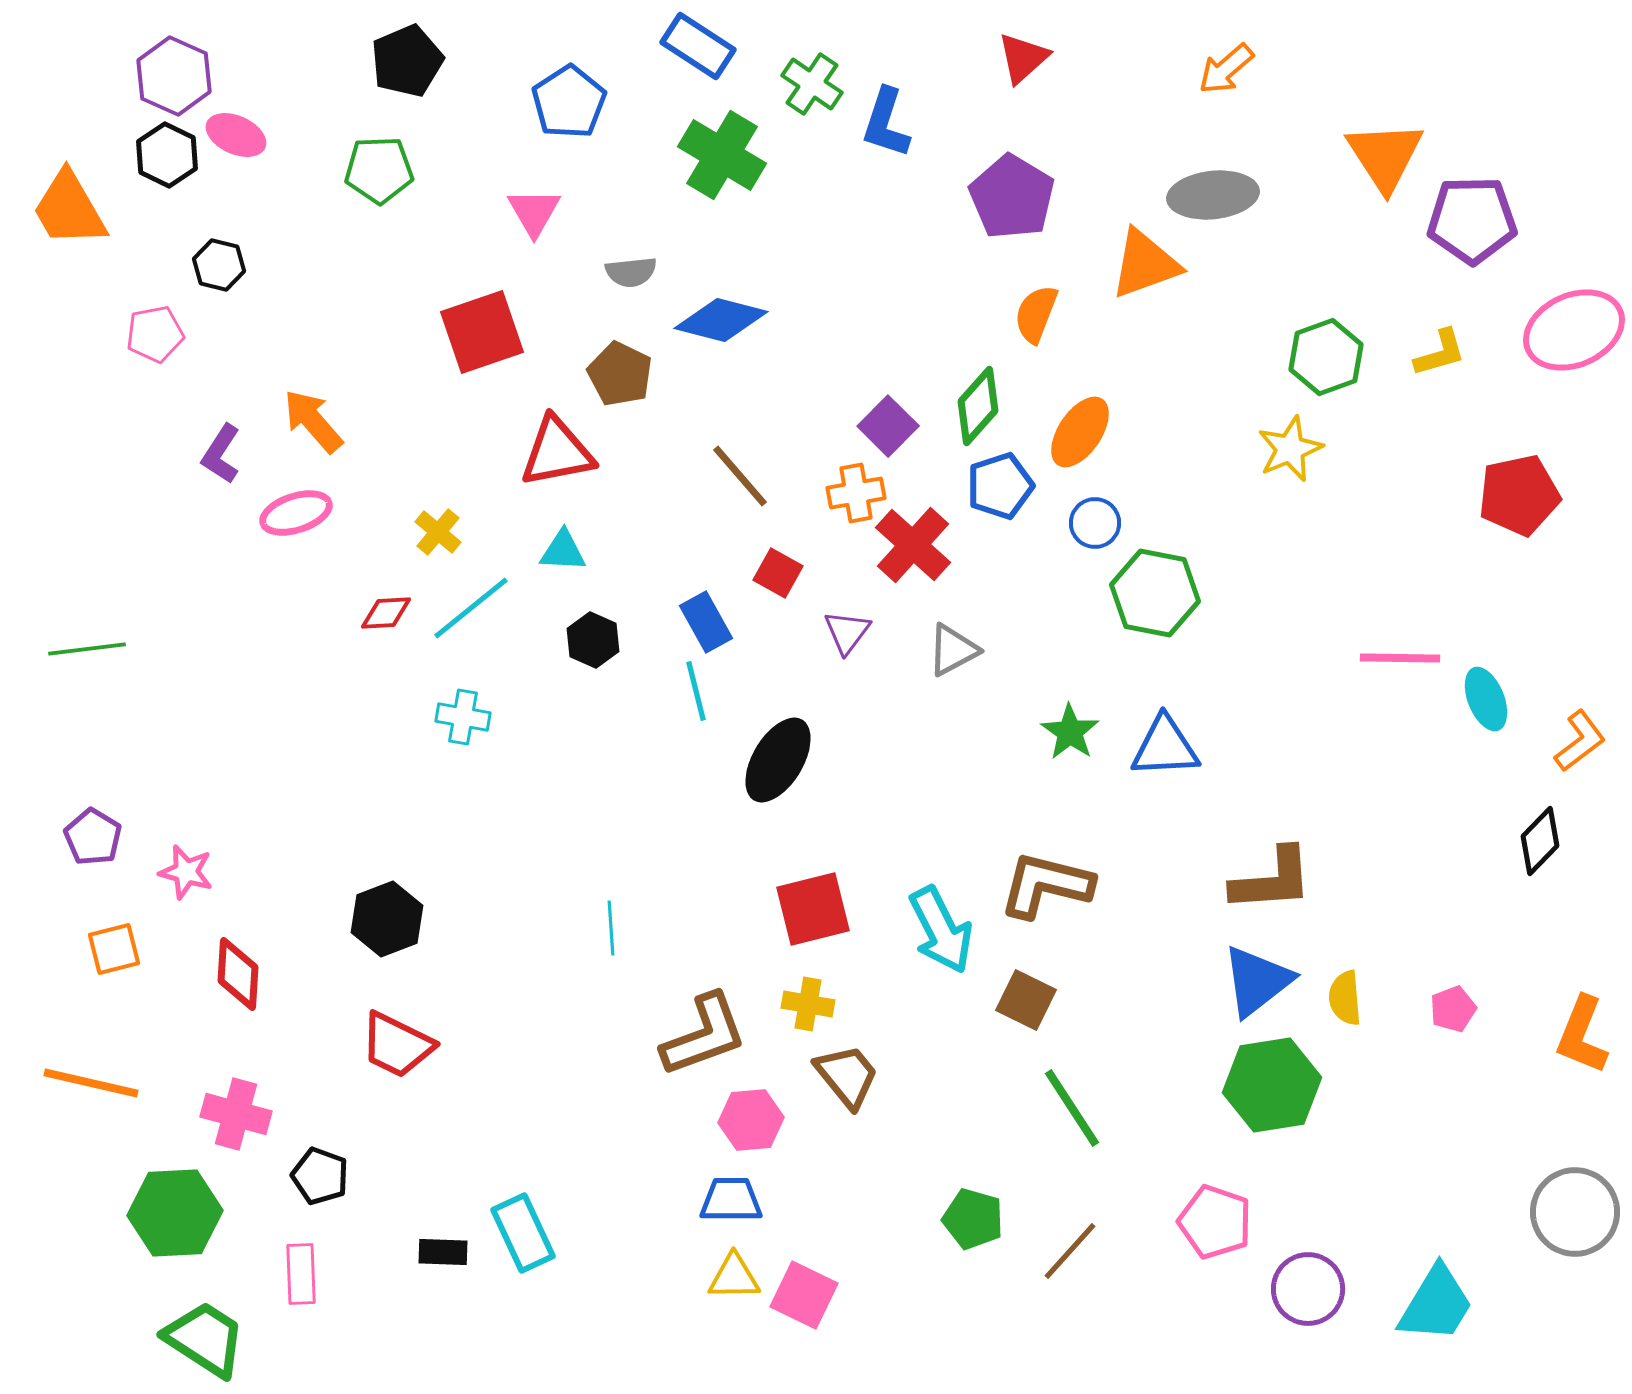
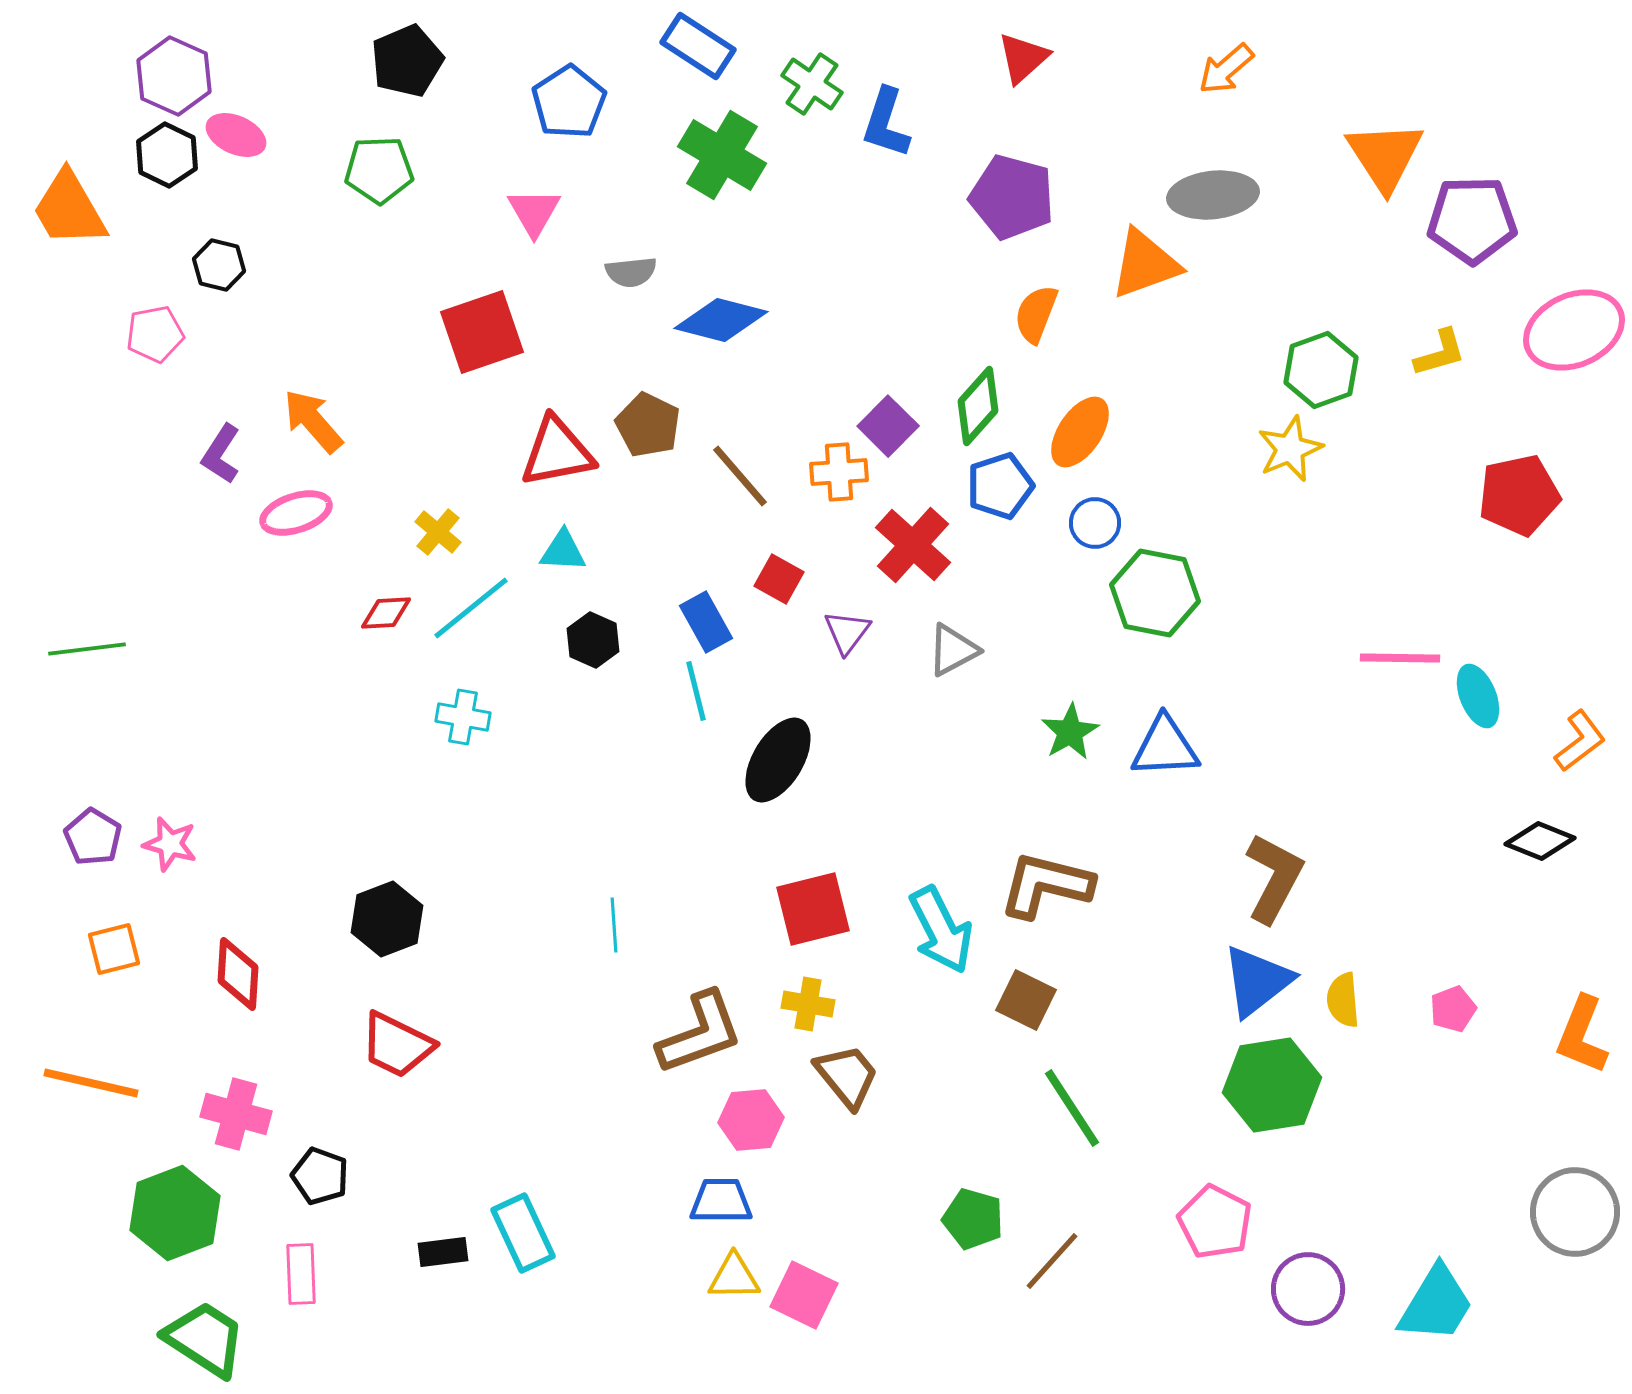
purple pentagon at (1012, 197): rotated 16 degrees counterclockwise
green hexagon at (1326, 357): moved 5 px left, 13 px down
brown pentagon at (620, 374): moved 28 px right, 51 px down
orange cross at (856, 493): moved 17 px left, 21 px up; rotated 6 degrees clockwise
red square at (778, 573): moved 1 px right, 6 px down
cyan ellipse at (1486, 699): moved 8 px left, 3 px up
green star at (1070, 732): rotated 8 degrees clockwise
black diamond at (1540, 841): rotated 68 degrees clockwise
pink star at (186, 872): moved 16 px left, 28 px up
brown L-shape at (1272, 880): moved 2 px right, 2 px up; rotated 58 degrees counterclockwise
cyan line at (611, 928): moved 3 px right, 3 px up
yellow semicircle at (1345, 998): moved 2 px left, 2 px down
brown L-shape at (704, 1035): moved 4 px left, 2 px up
blue trapezoid at (731, 1200): moved 10 px left, 1 px down
green hexagon at (175, 1213): rotated 18 degrees counterclockwise
pink pentagon at (1215, 1222): rotated 8 degrees clockwise
brown line at (1070, 1251): moved 18 px left, 10 px down
black rectangle at (443, 1252): rotated 9 degrees counterclockwise
